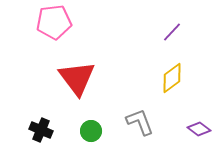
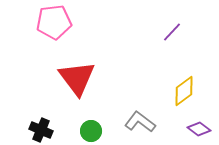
yellow diamond: moved 12 px right, 13 px down
gray L-shape: rotated 32 degrees counterclockwise
